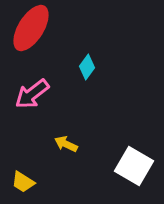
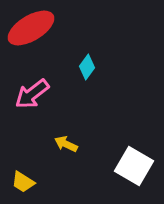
red ellipse: rotated 27 degrees clockwise
